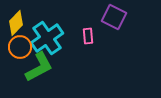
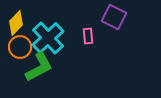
cyan cross: moved 1 px right; rotated 8 degrees counterclockwise
